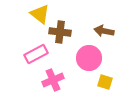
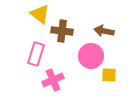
brown cross: moved 2 px right, 1 px up
pink rectangle: rotated 45 degrees counterclockwise
pink circle: moved 2 px right, 2 px up
yellow square: moved 4 px right, 7 px up; rotated 14 degrees counterclockwise
